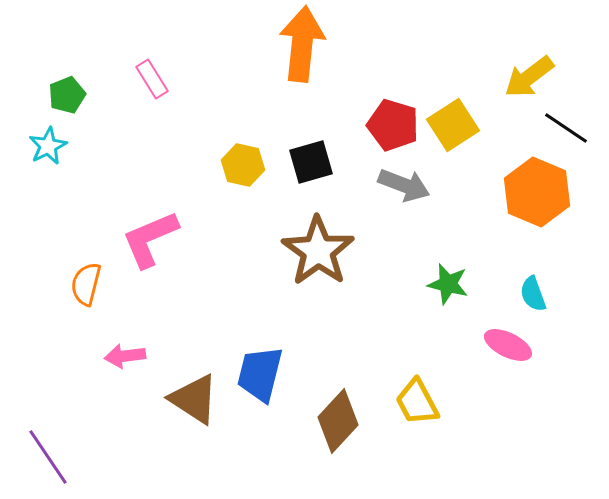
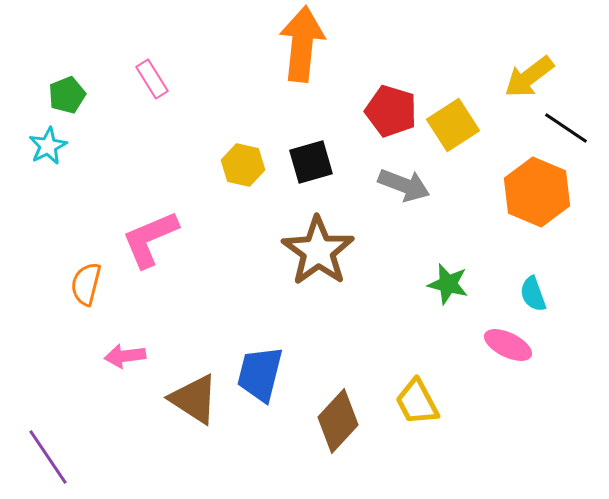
red pentagon: moved 2 px left, 14 px up
